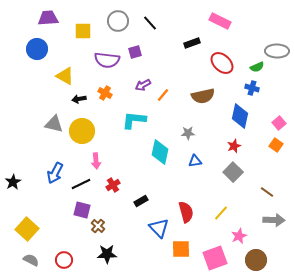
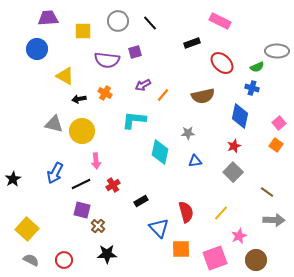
black star at (13, 182): moved 3 px up
